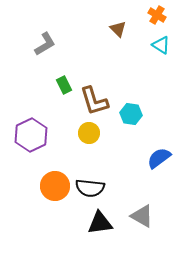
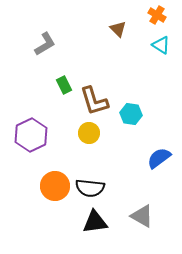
black triangle: moved 5 px left, 1 px up
